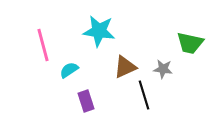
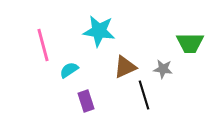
green trapezoid: rotated 12 degrees counterclockwise
